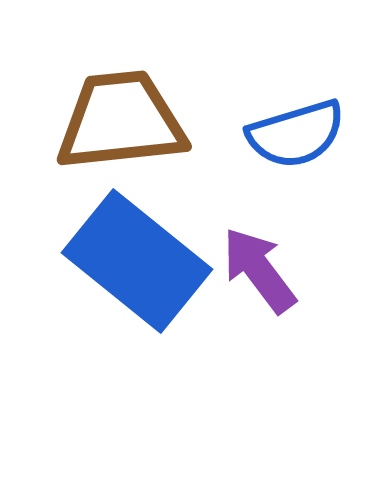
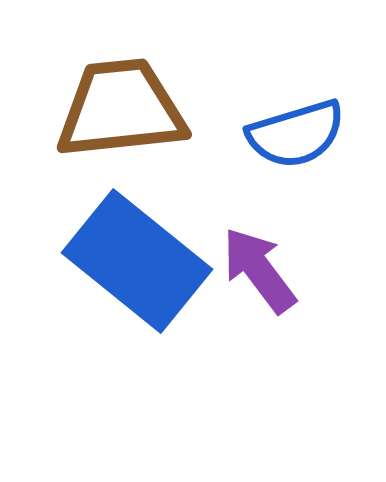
brown trapezoid: moved 12 px up
